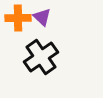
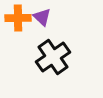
black cross: moved 12 px right
